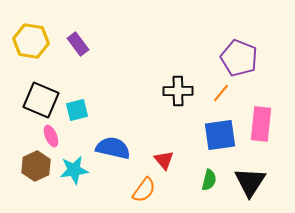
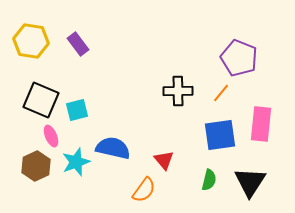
cyan star: moved 2 px right, 8 px up; rotated 12 degrees counterclockwise
